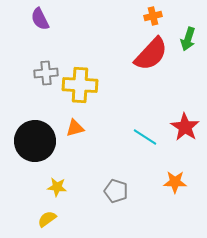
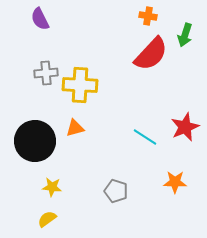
orange cross: moved 5 px left; rotated 24 degrees clockwise
green arrow: moved 3 px left, 4 px up
red star: rotated 16 degrees clockwise
yellow star: moved 5 px left
